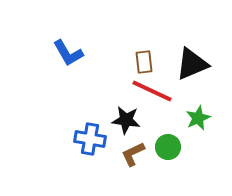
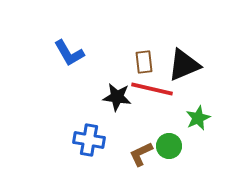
blue L-shape: moved 1 px right
black triangle: moved 8 px left, 1 px down
red line: moved 2 px up; rotated 12 degrees counterclockwise
black star: moved 9 px left, 23 px up
blue cross: moved 1 px left, 1 px down
green circle: moved 1 px right, 1 px up
brown L-shape: moved 8 px right
